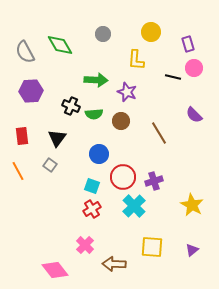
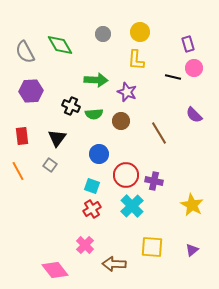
yellow circle: moved 11 px left
red circle: moved 3 px right, 2 px up
purple cross: rotated 30 degrees clockwise
cyan cross: moved 2 px left
